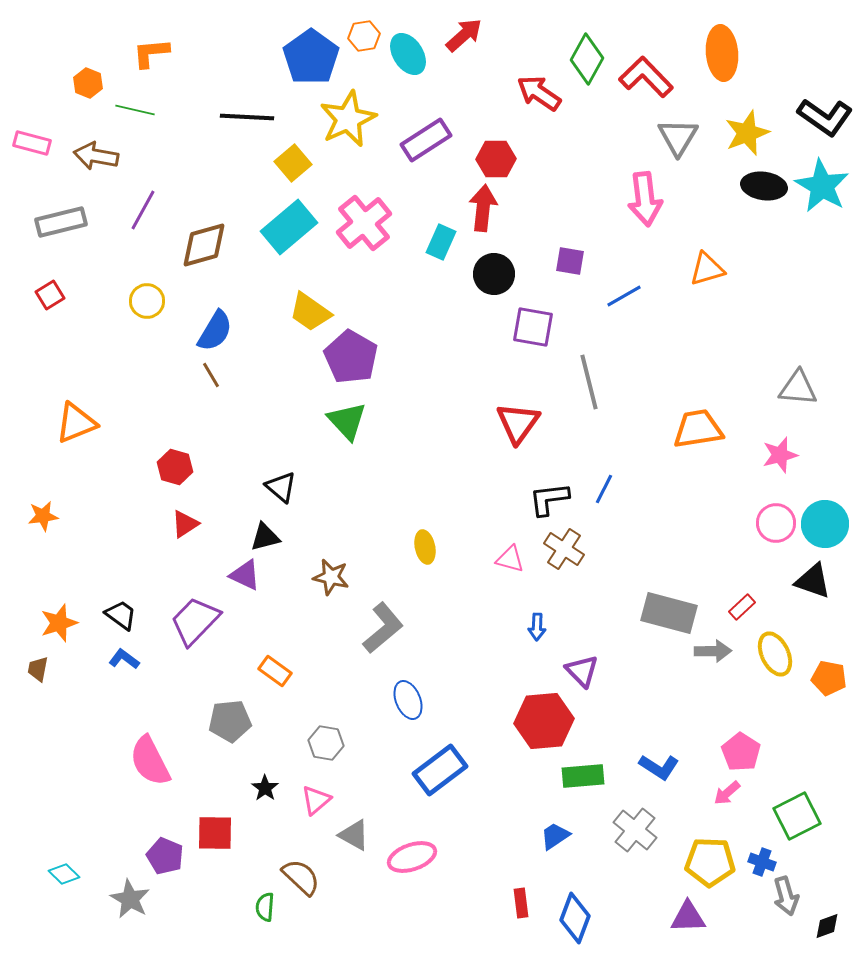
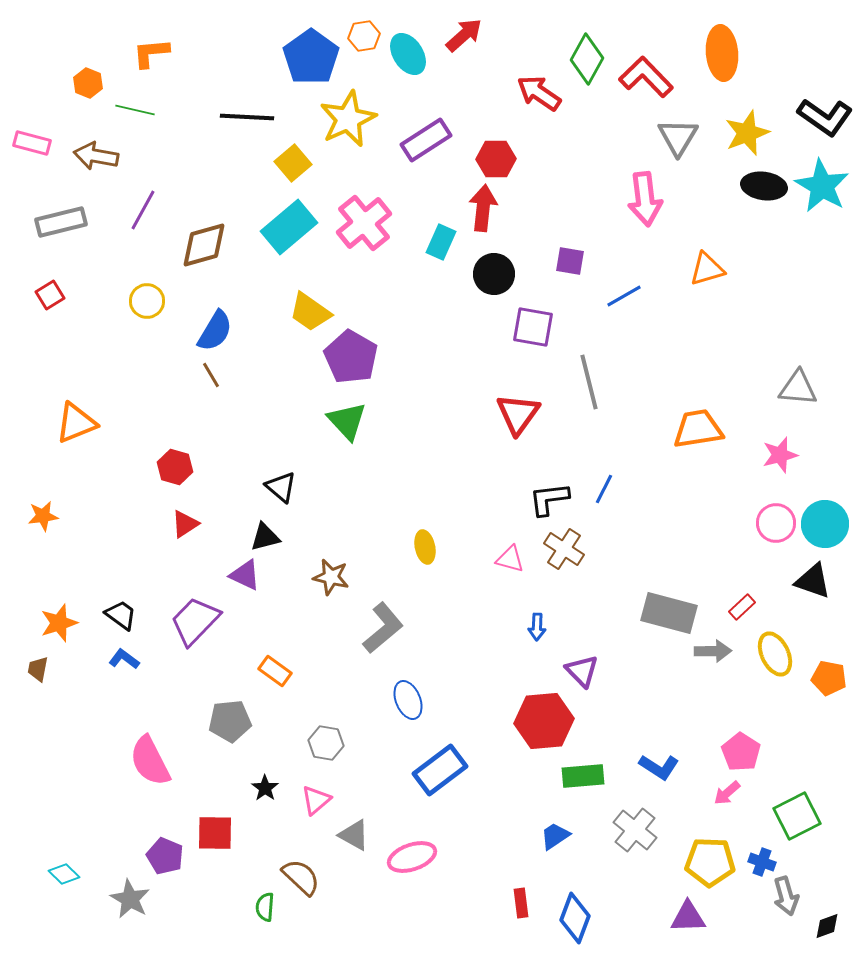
red triangle at (518, 423): moved 9 px up
